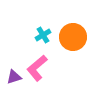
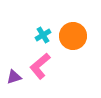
orange circle: moved 1 px up
pink L-shape: moved 3 px right, 2 px up
